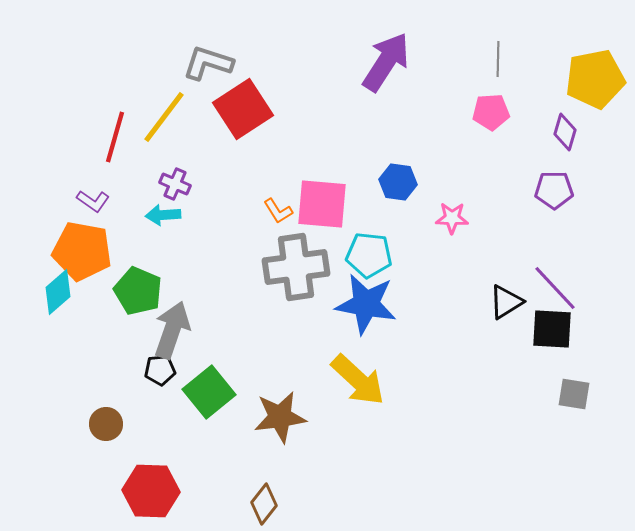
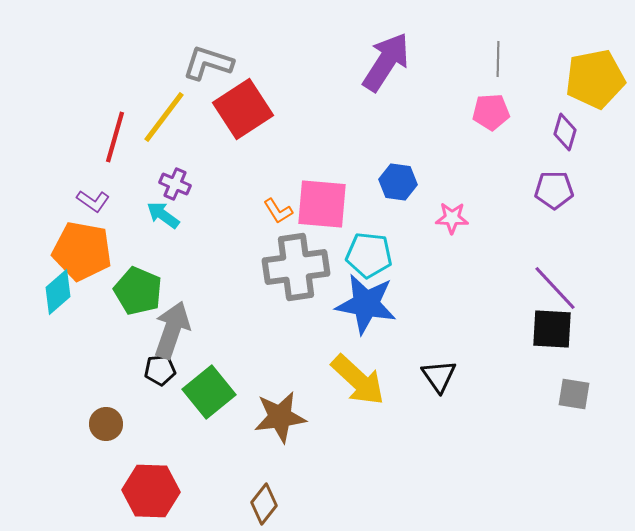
cyan arrow: rotated 40 degrees clockwise
black triangle: moved 67 px left, 74 px down; rotated 33 degrees counterclockwise
